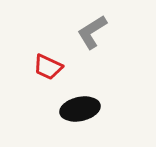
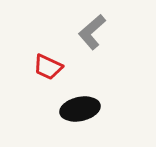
gray L-shape: rotated 9 degrees counterclockwise
